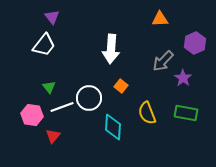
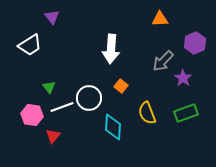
white trapezoid: moved 14 px left; rotated 20 degrees clockwise
green rectangle: rotated 30 degrees counterclockwise
